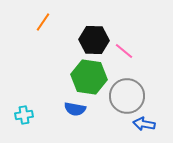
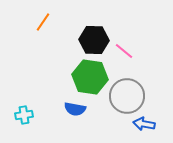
green hexagon: moved 1 px right
